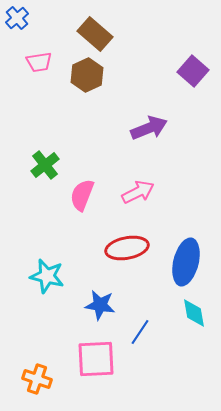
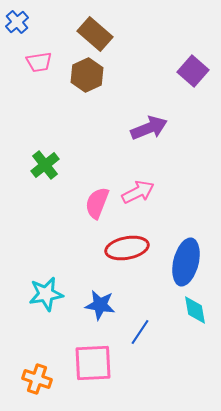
blue cross: moved 4 px down
pink semicircle: moved 15 px right, 8 px down
cyan star: moved 1 px left, 18 px down; rotated 24 degrees counterclockwise
cyan diamond: moved 1 px right, 3 px up
pink square: moved 3 px left, 4 px down
